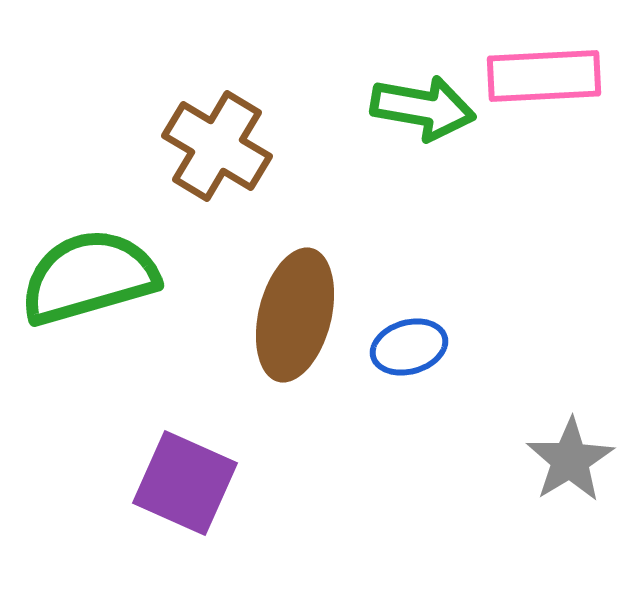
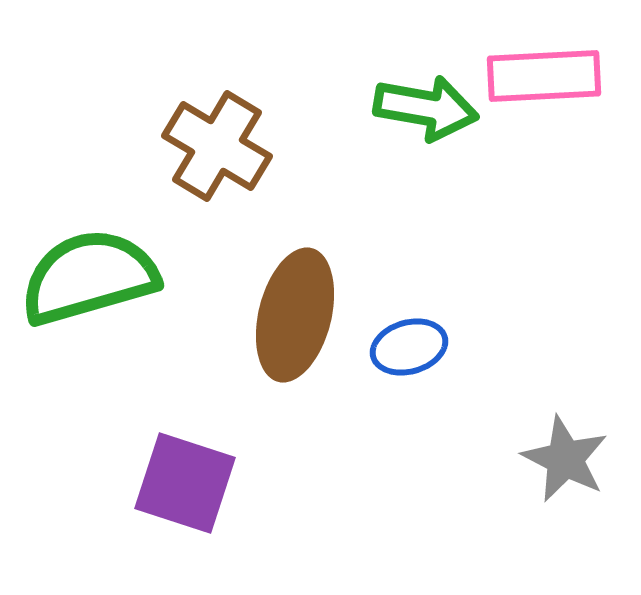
green arrow: moved 3 px right
gray star: moved 5 px left, 1 px up; rotated 14 degrees counterclockwise
purple square: rotated 6 degrees counterclockwise
